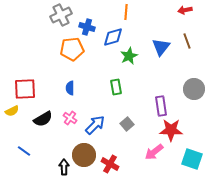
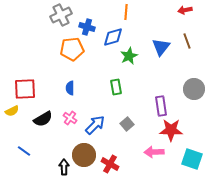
pink arrow: rotated 36 degrees clockwise
